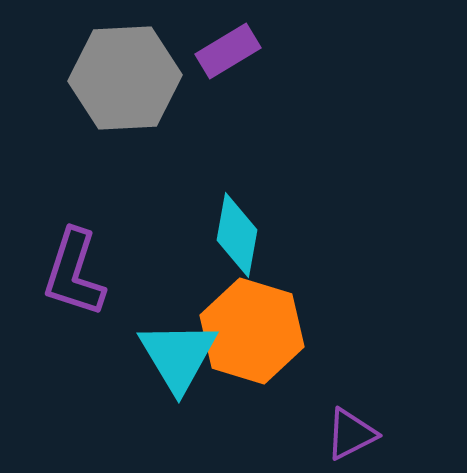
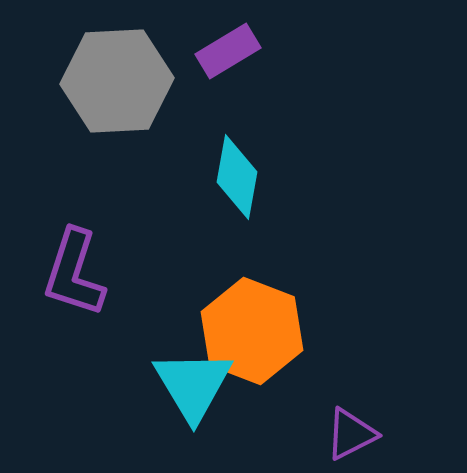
gray hexagon: moved 8 px left, 3 px down
cyan diamond: moved 58 px up
orange hexagon: rotated 4 degrees clockwise
cyan triangle: moved 15 px right, 29 px down
